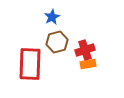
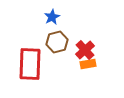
red cross: rotated 24 degrees counterclockwise
